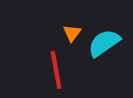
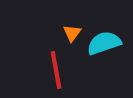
cyan semicircle: rotated 16 degrees clockwise
